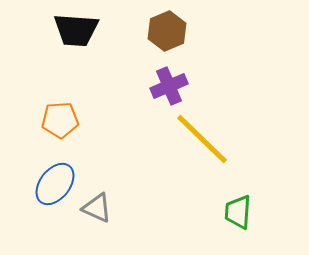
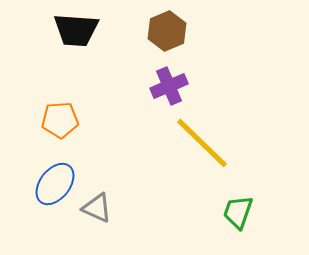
yellow line: moved 4 px down
green trapezoid: rotated 15 degrees clockwise
